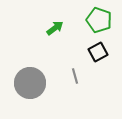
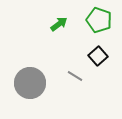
green arrow: moved 4 px right, 4 px up
black square: moved 4 px down; rotated 12 degrees counterclockwise
gray line: rotated 42 degrees counterclockwise
